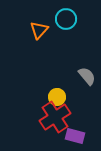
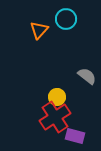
gray semicircle: rotated 12 degrees counterclockwise
